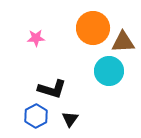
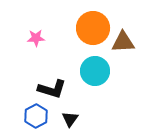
cyan circle: moved 14 px left
